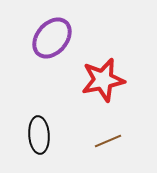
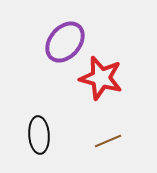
purple ellipse: moved 13 px right, 4 px down
red star: moved 2 px left, 2 px up; rotated 27 degrees clockwise
